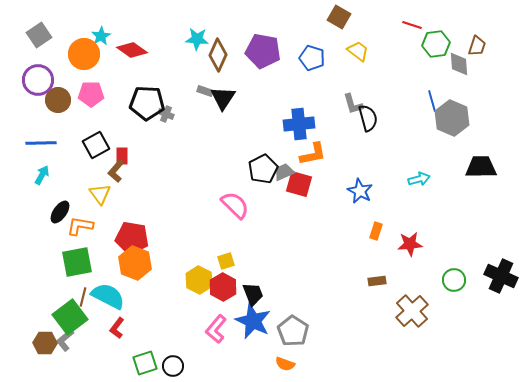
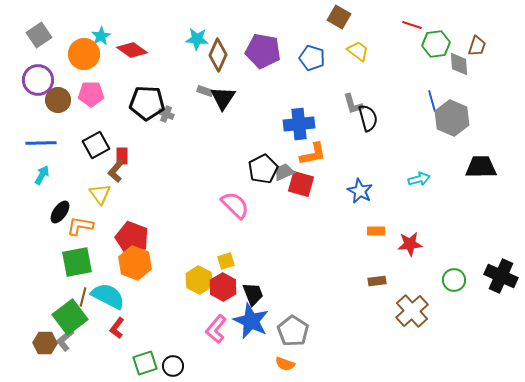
red square at (299, 184): moved 2 px right
orange rectangle at (376, 231): rotated 72 degrees clockwise
red pentagon at (132, 238): rotated 12 degrees clockwise
blue star at (253, 321): moved 2 px left
